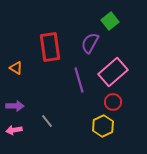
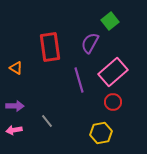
yellow hexagon: moved 2 px left, 7 px down; rotated 15 degrees clockwise
